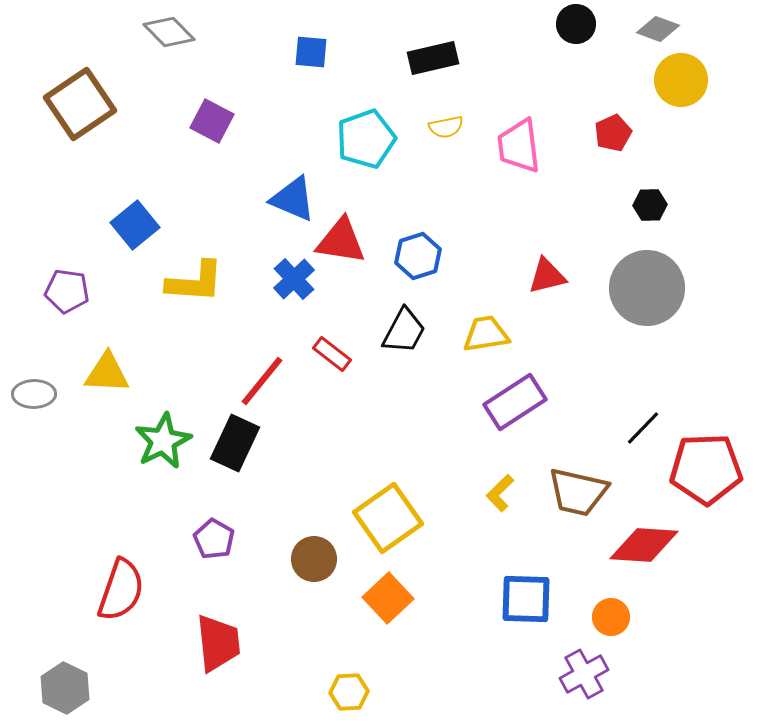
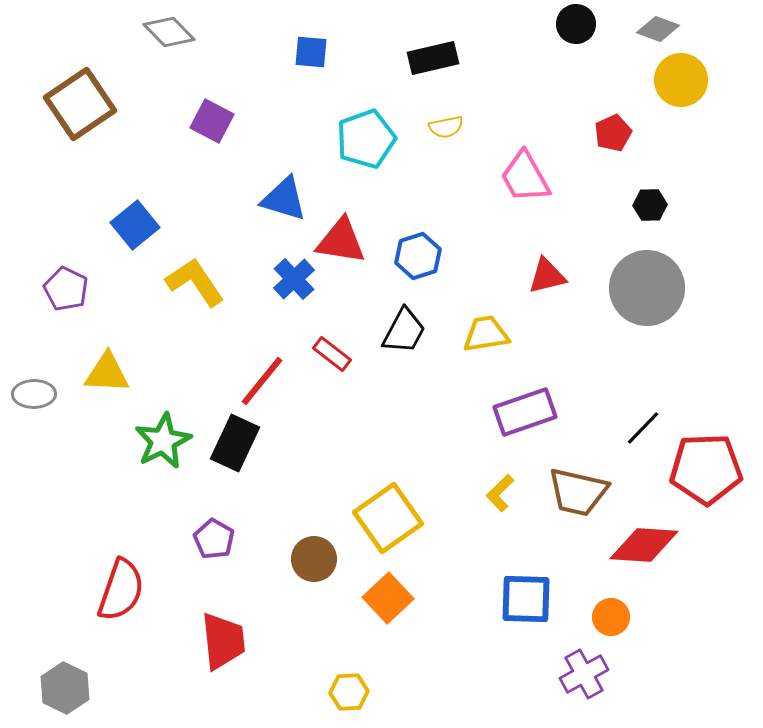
pink trapezoid at (519, 146): moved 6 px right, 31 px down; rotated 22 degrees counterclockwise
blue triangle at (293, 199): moved 9 px left; rotated 6 degrees counterclockwise
yellow L-shape at (195, 282): rotated 128 degrees counterclockwise
purple pentagon at (67, 291): moved 1 px left, 2 px up; rotated 18 degrees clockwise
purple rectangle at (515, 402): moved 10 px right, 10 px down; rotated 14 degrees clockwise
red trapezoid at (218, 643): moved 5 px right, 2 px up
